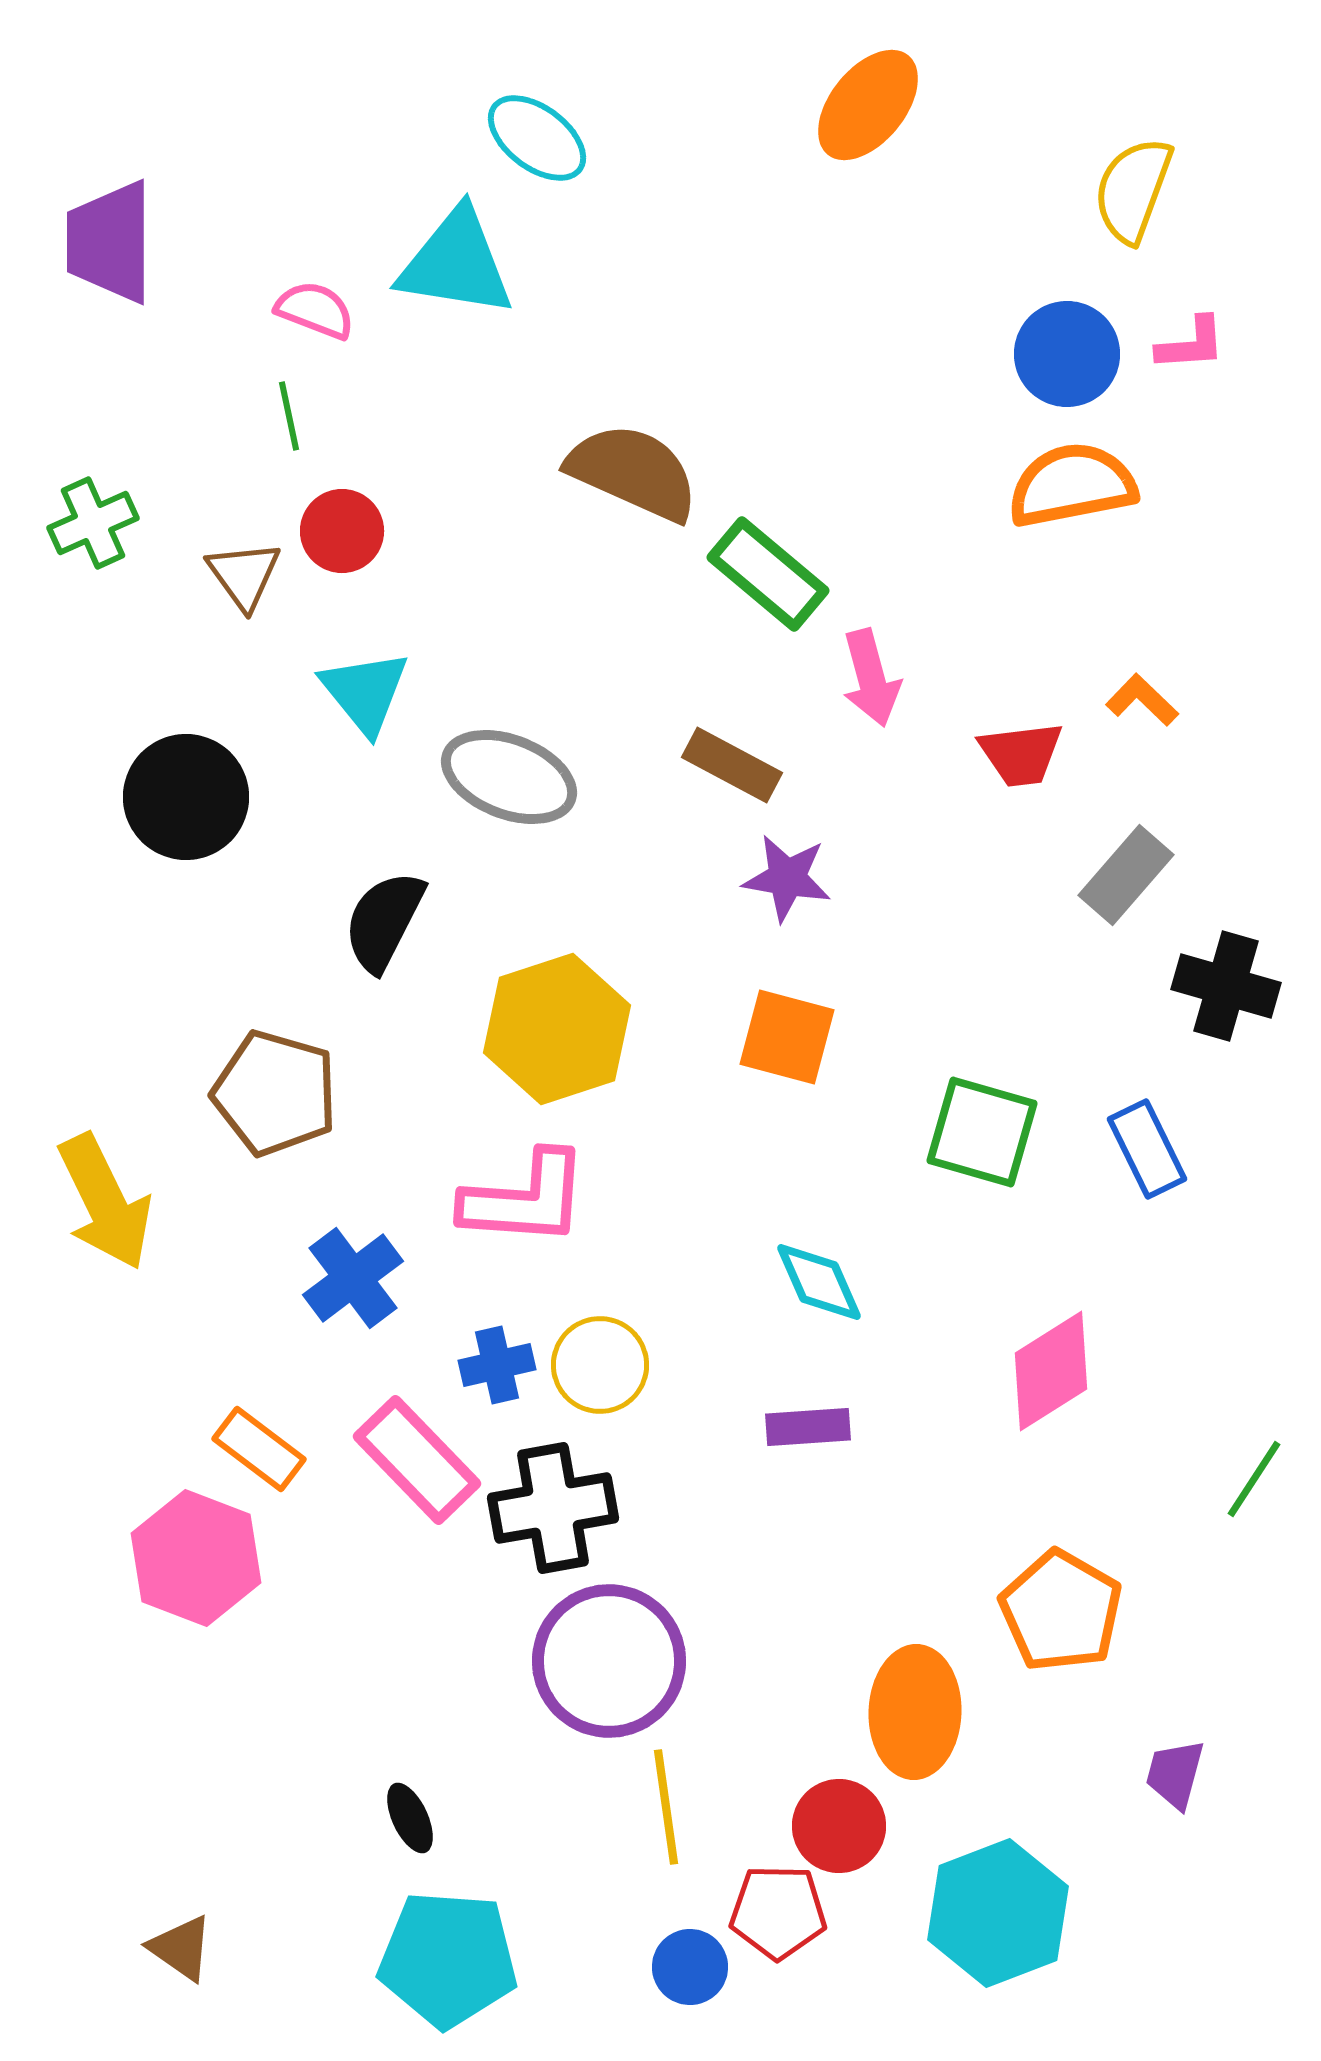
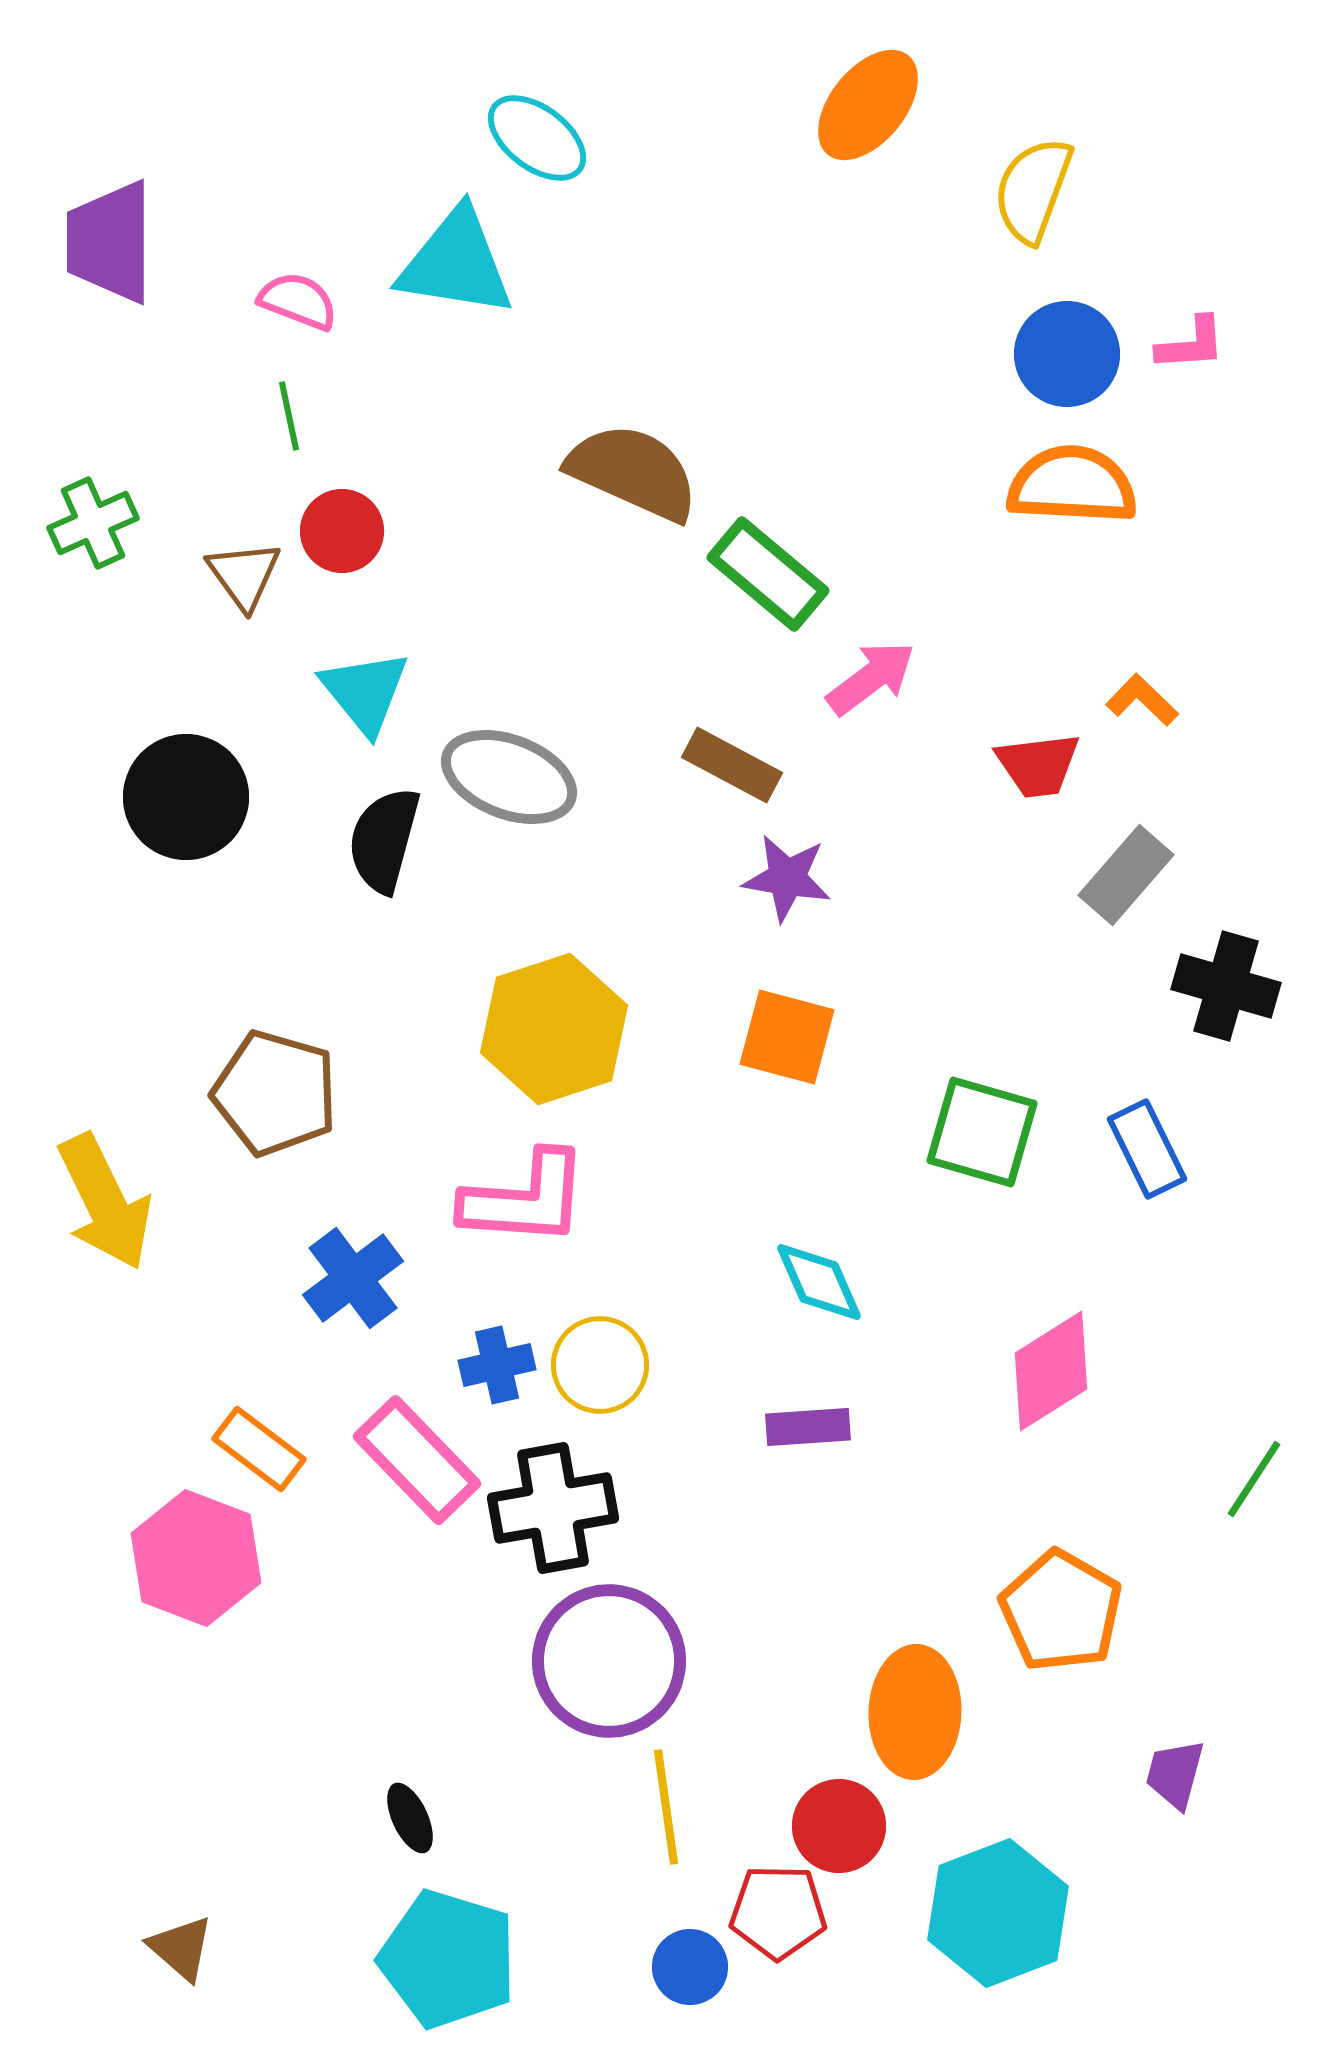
yellow semicircle at (1133, 190): moved 100 px left
pink semicircle at (315, 310): moved 17 px left, 9 px up
orange semicircle at (1072, 485): rotated 14 degrees clockwise
pink arrow at (871, 678): rotated 112 degrees counterclockwise
red trapezoid at (1021, 754): moved 17 px right, 11 px down
black semicircle at (384, 921): moved 81 px up; rotated 12 degrees counterclockwise
yellow hexagon at (557, 1029): moved 3 px left
brown triangle at (181, 1948): rotated 6 degrees clockwise
cyan pentagon at (448, 1959): rotated 13 degrees clockwise
